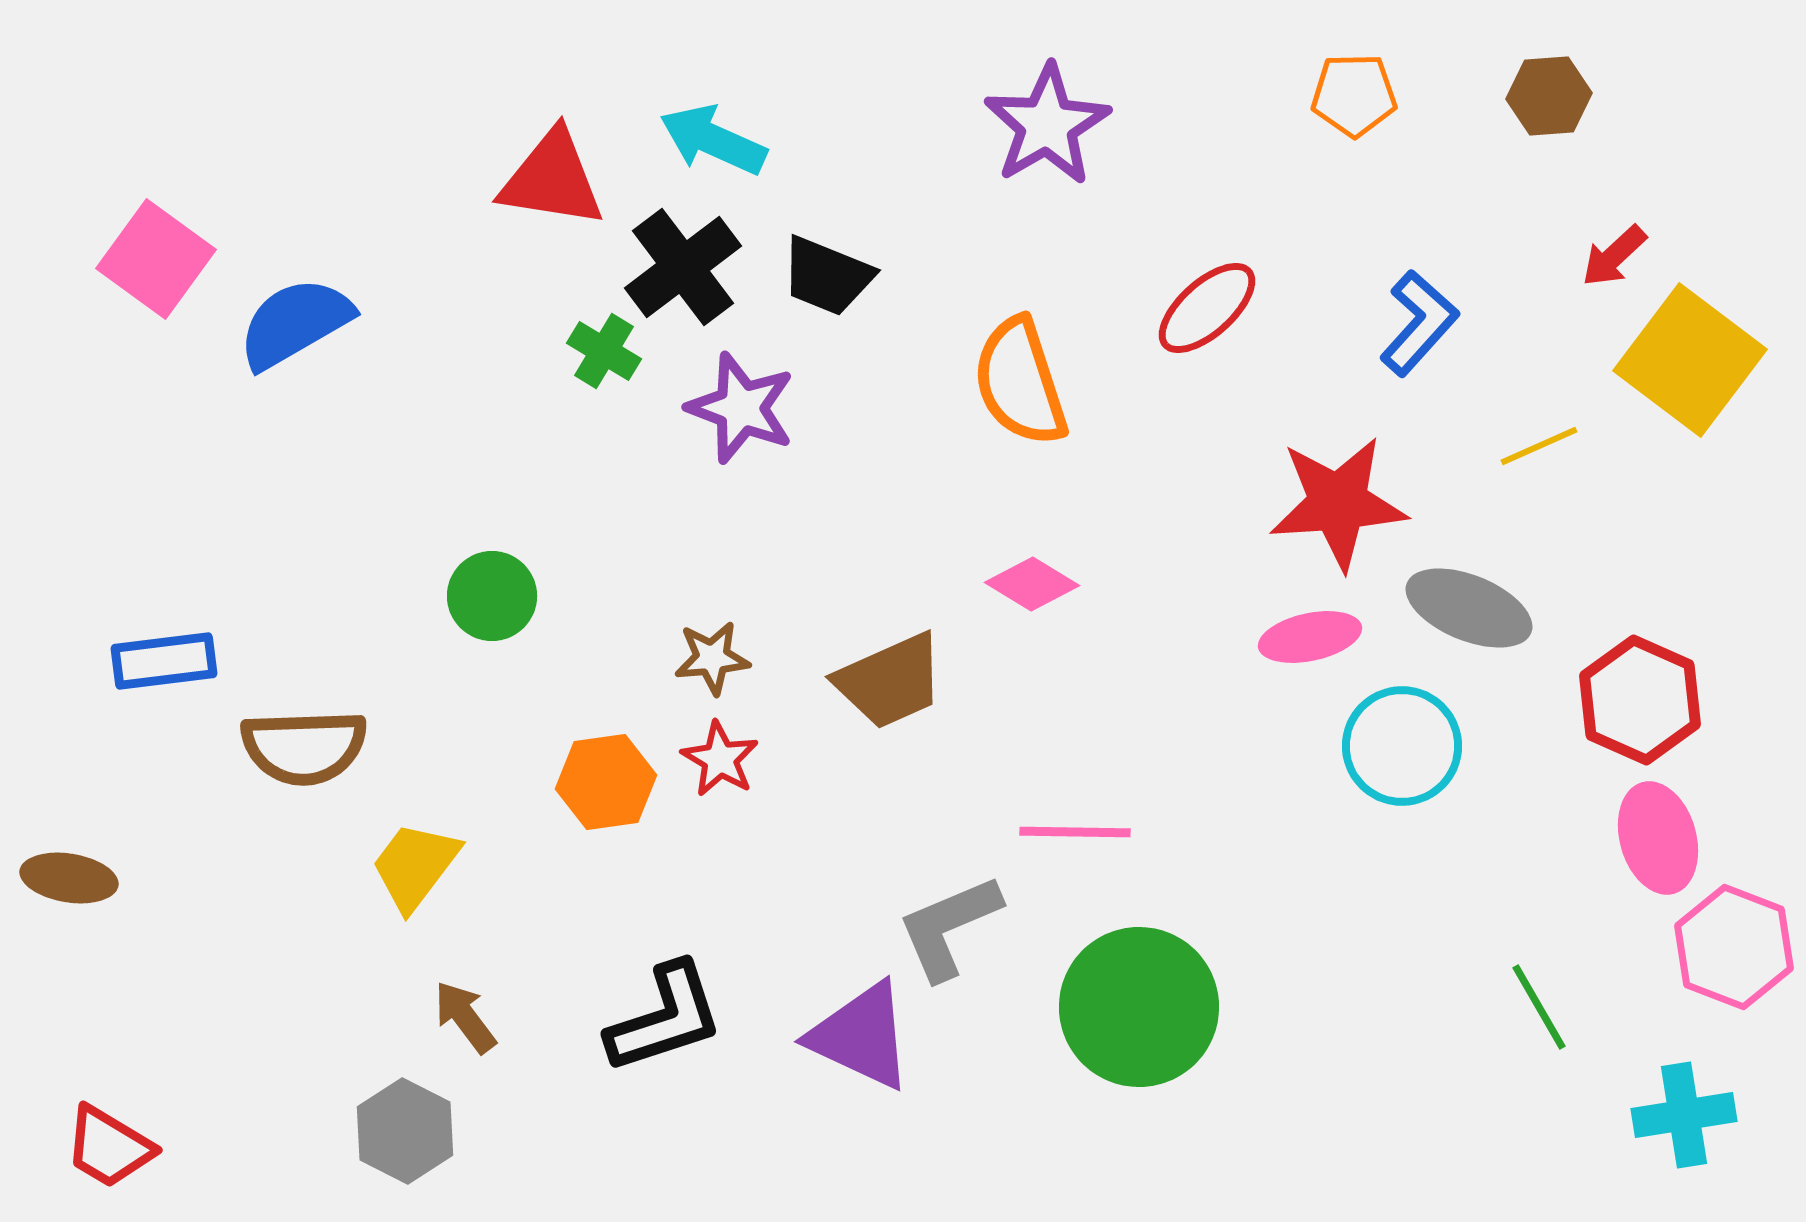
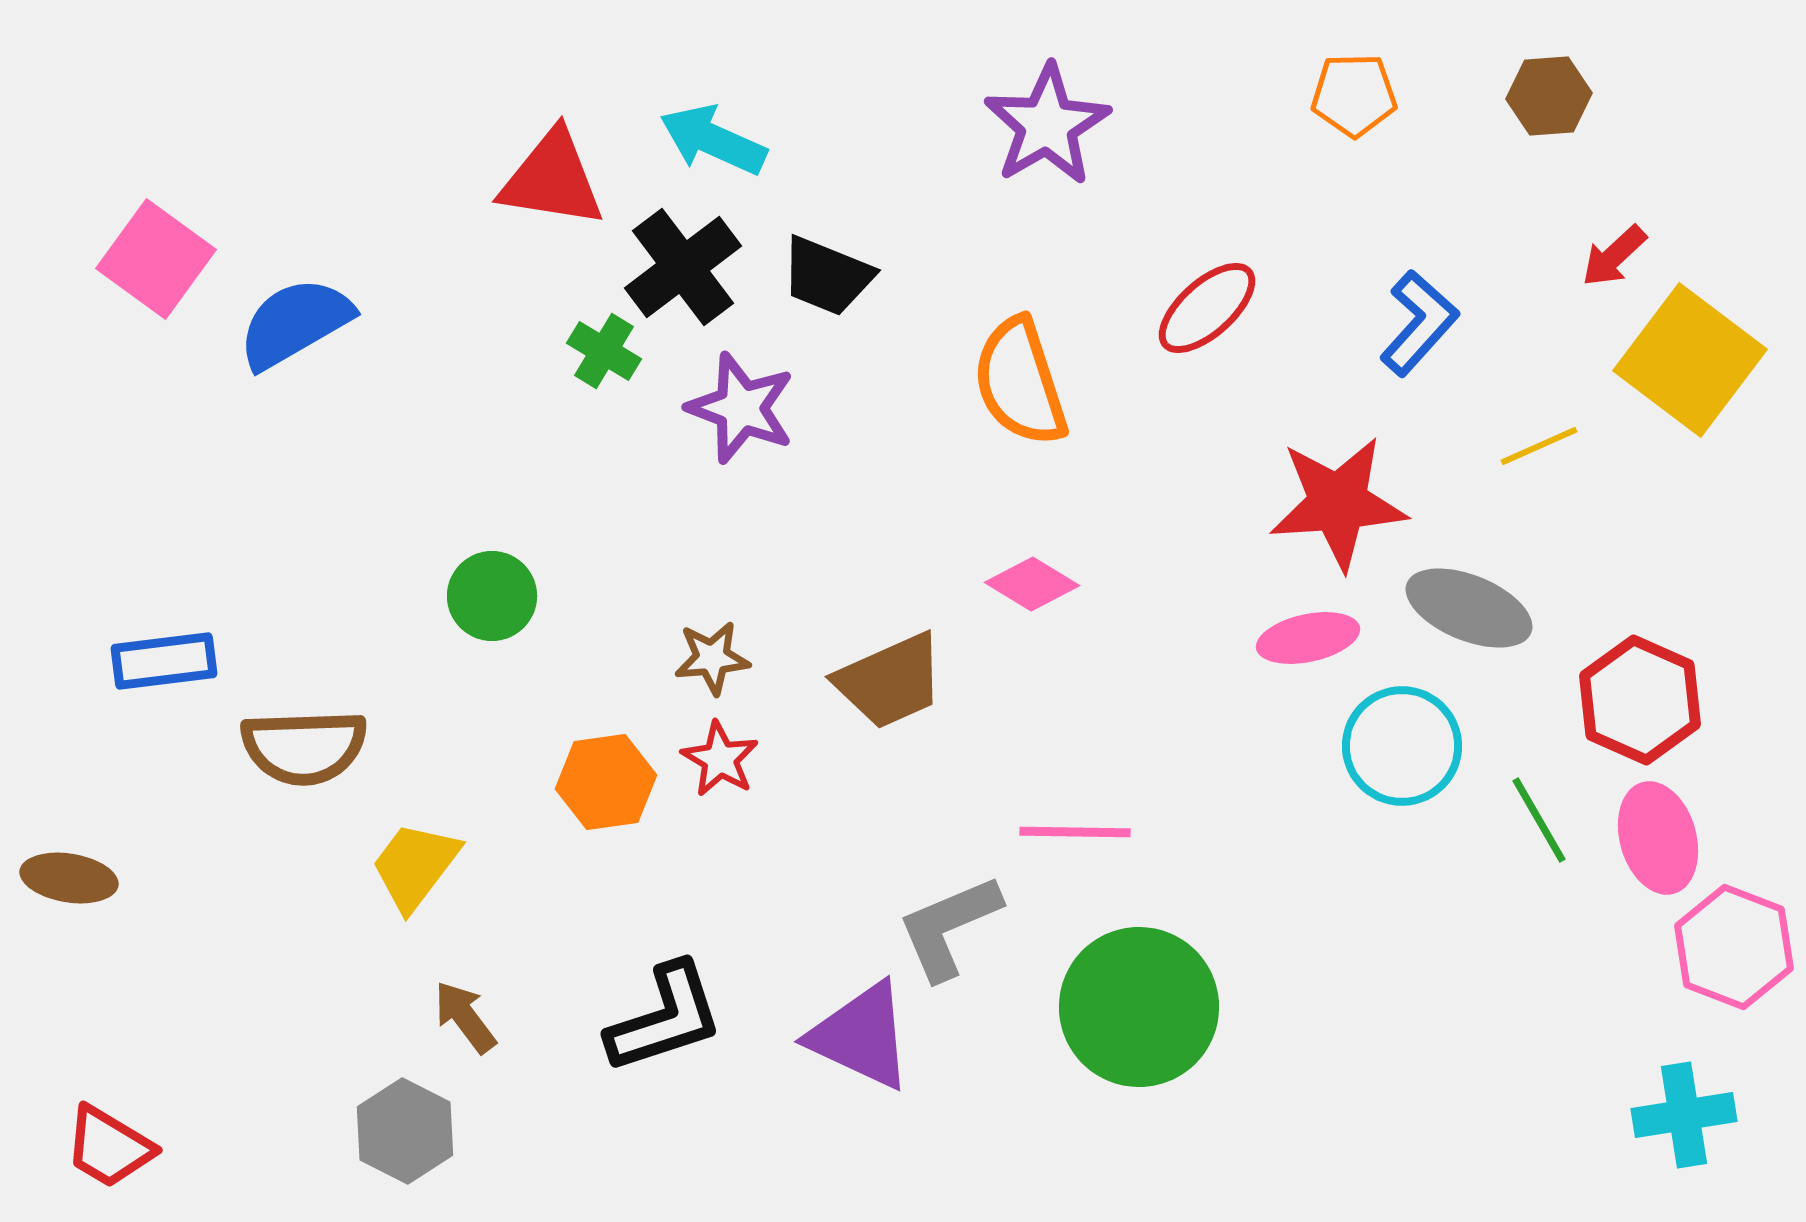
pink ellipse at (1310, 637): moved 2 px left, 1 px down
green line at (1539, 1007): moved 187 px up
